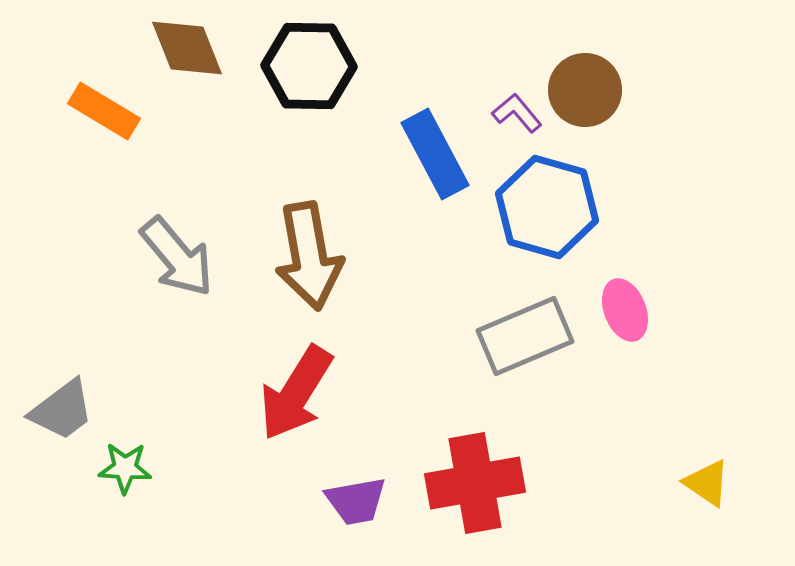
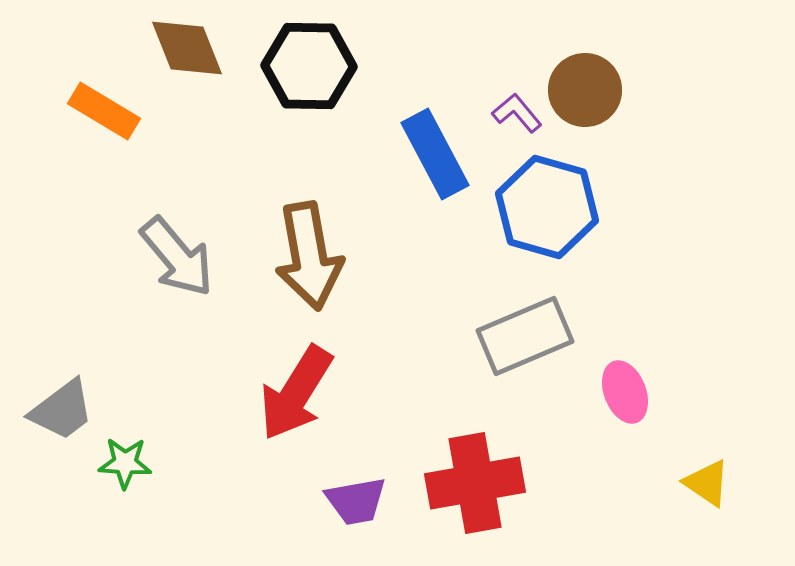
pink ellipse: moved 82 px down
green star: moved 5 px up
